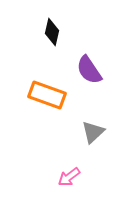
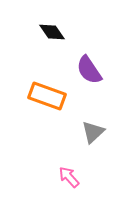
black diamond: rotated 48 degrees counterclockwise
orange rectangle: moved 1 px down
pink arrow: rotated 85 degrees clockwise
